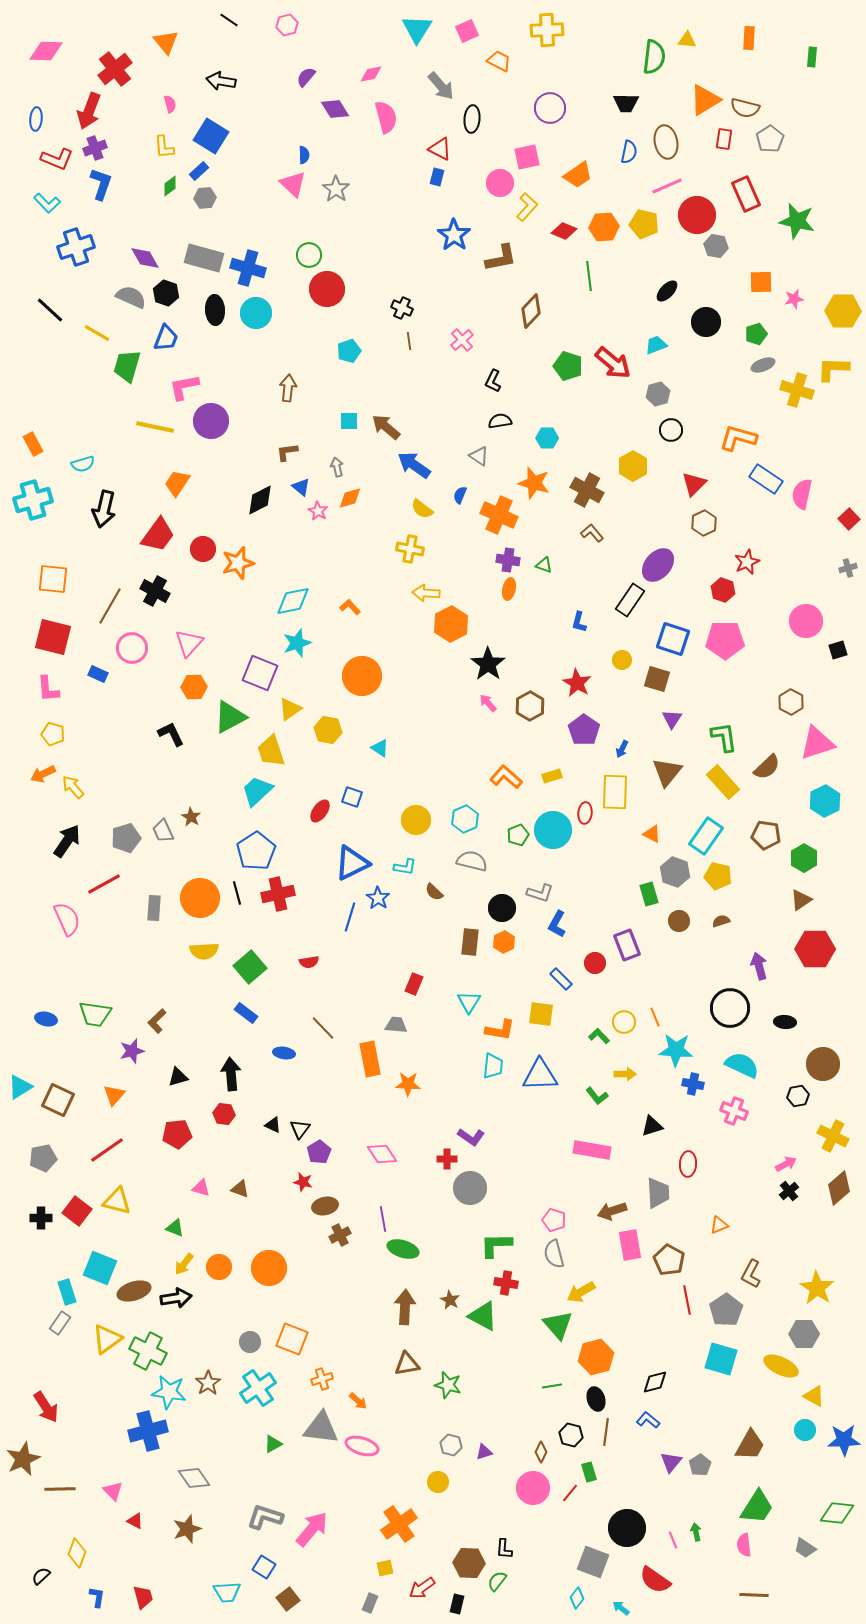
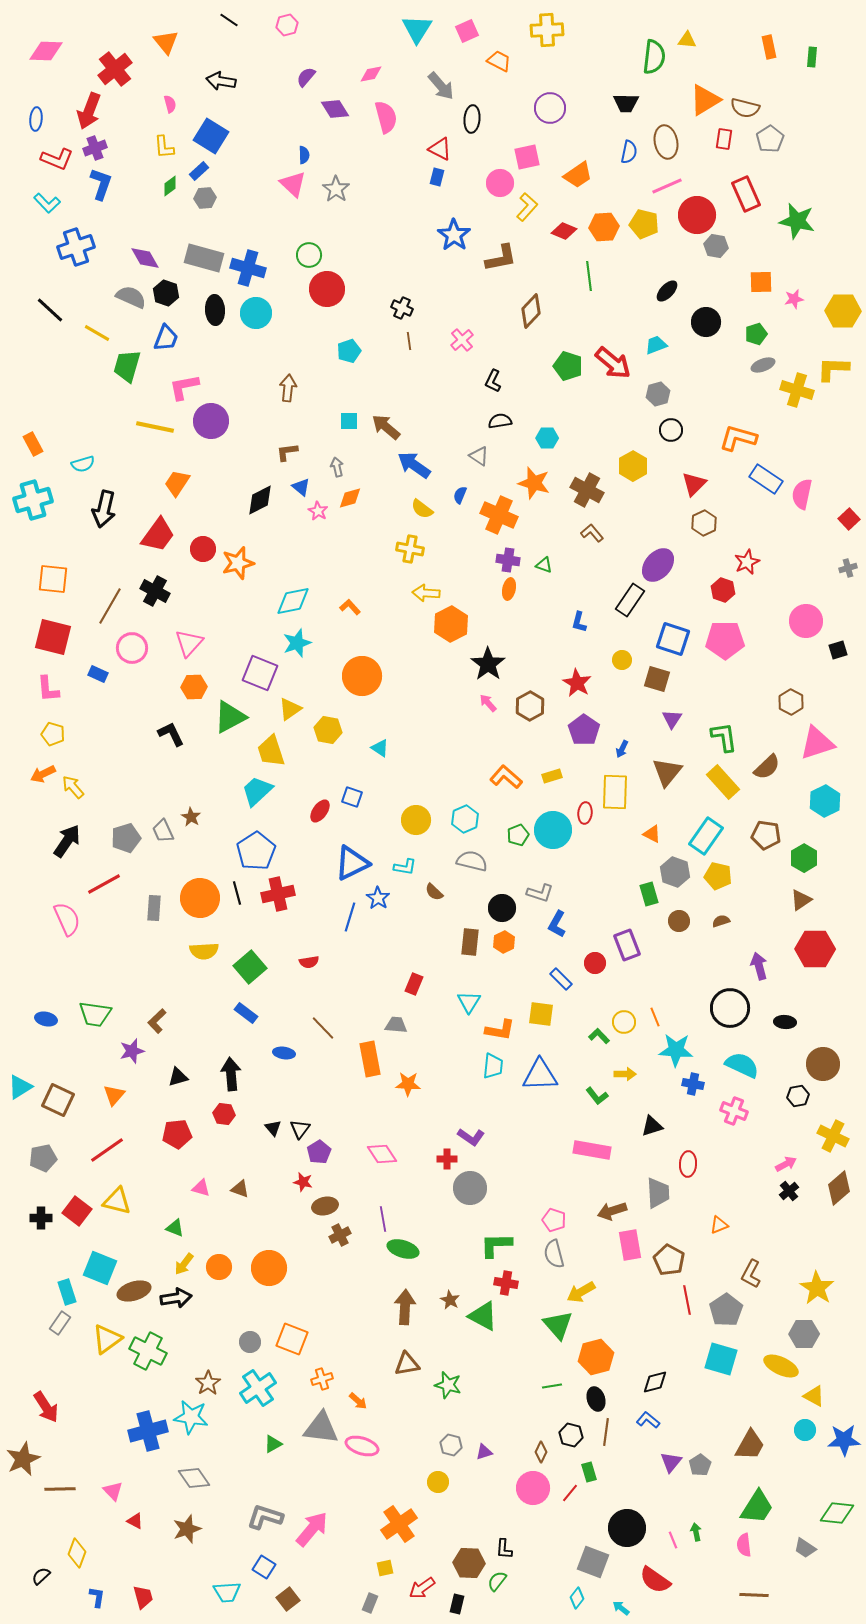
orange rectangle at (749, 38): moved 20 px right, 9 px down; rotated 15 degrees counterclockwise
black triangle at (273, 1125): moved 3 px down; rotated 24 degrees clockwise
cyan star at (169, 1392): moved 22 px right, 25 px down
